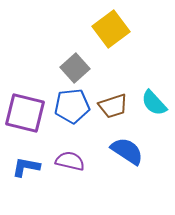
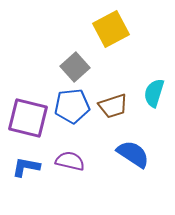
yellow square: rotated 9 degrees clockwise
gray square: moved 1 px up
cyan semicircle: moved 10 px up; rotated 60 degrees clockwise
purple square: moved 3 px right, 5 px down
blue semicircle: moved 6 px right, 3 px down
